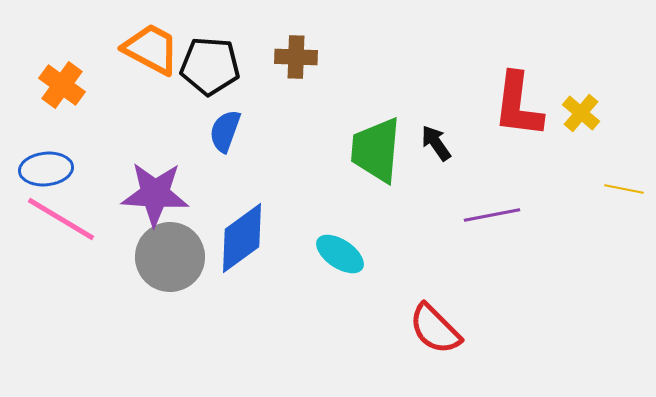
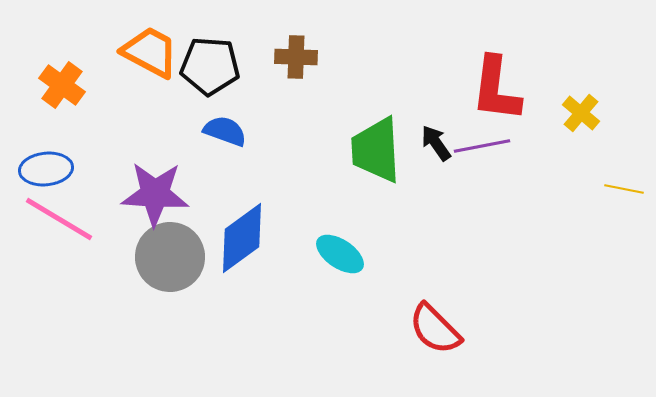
orange trapezoid: moved 1 px left, 3 px down
red L-shape: moved 22 px left, 16 px up
blue semicircle: rotated 90 degrees clockwise
green trapezoid: rotated 8 degrees counterclockwise
purple line: moved 10 px left, 69 px up
pink line: moved 2 px left
